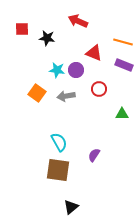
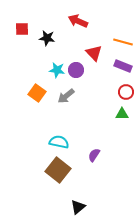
red triangle: rotated 24 degrees clockwise
purple rectangle: moved 1 px left, 1 px down
red circle: moved 27 px right, 3 px down
gray arrow: rotated 30 degrees counterclockwise
cyan semicircle: rotated 48 degrees counterclockwise
brown square: rotated 30 degrees clockwise
black triangle: moved 7 px right
